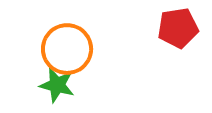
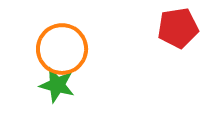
orange circle: moved 5 px left
